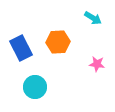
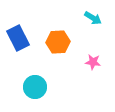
blue rectangle: moved 3 px left, 10 px up
pink star: moved 4 px left, 2 px up
